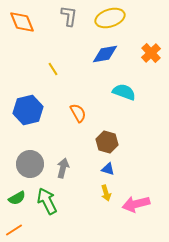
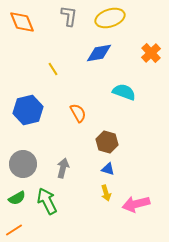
blue diamond: moved 6 px left, 1 px up
gray circle: moved 7 px left
